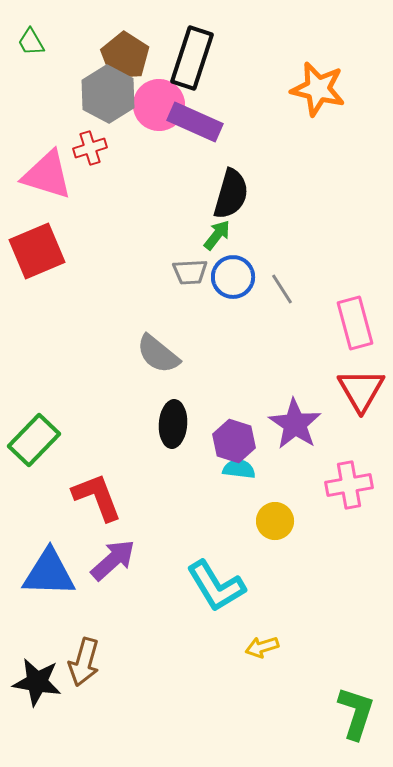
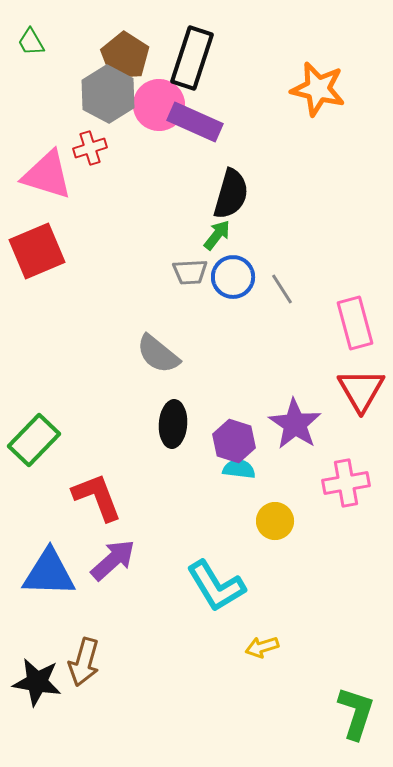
pink cross: moved 3 px left, 2 px up
